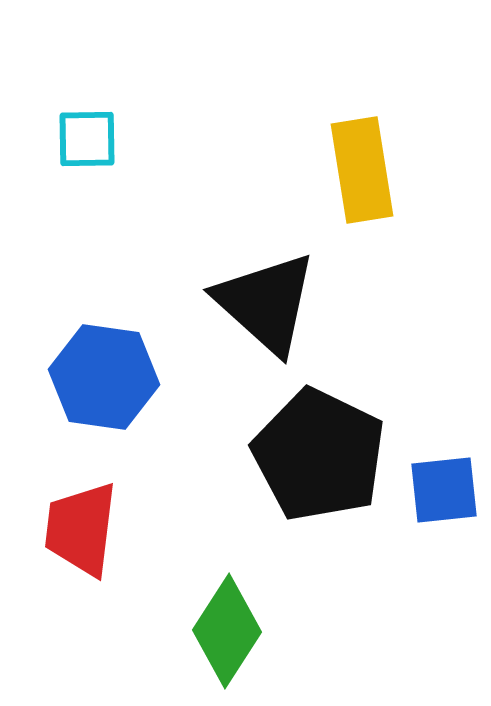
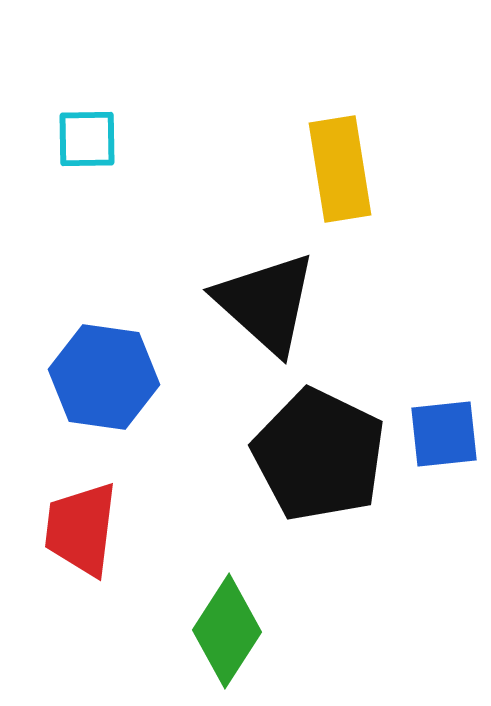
yellow rectangle: moved 22 px left, 1 px up
blue square: moved 56 px up
